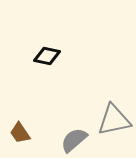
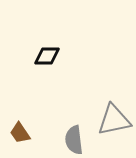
black diamond: rotated 12 degrees counterclockwise
gray semicircle: rotated 56 degrees counterclockwise
